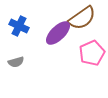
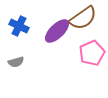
brown semicircle: moved 1 px right
purple ellipse: moved 1 px left, 2 px up
